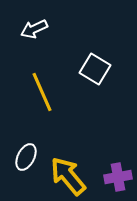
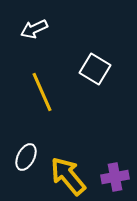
purple cross: moved 3 px left
